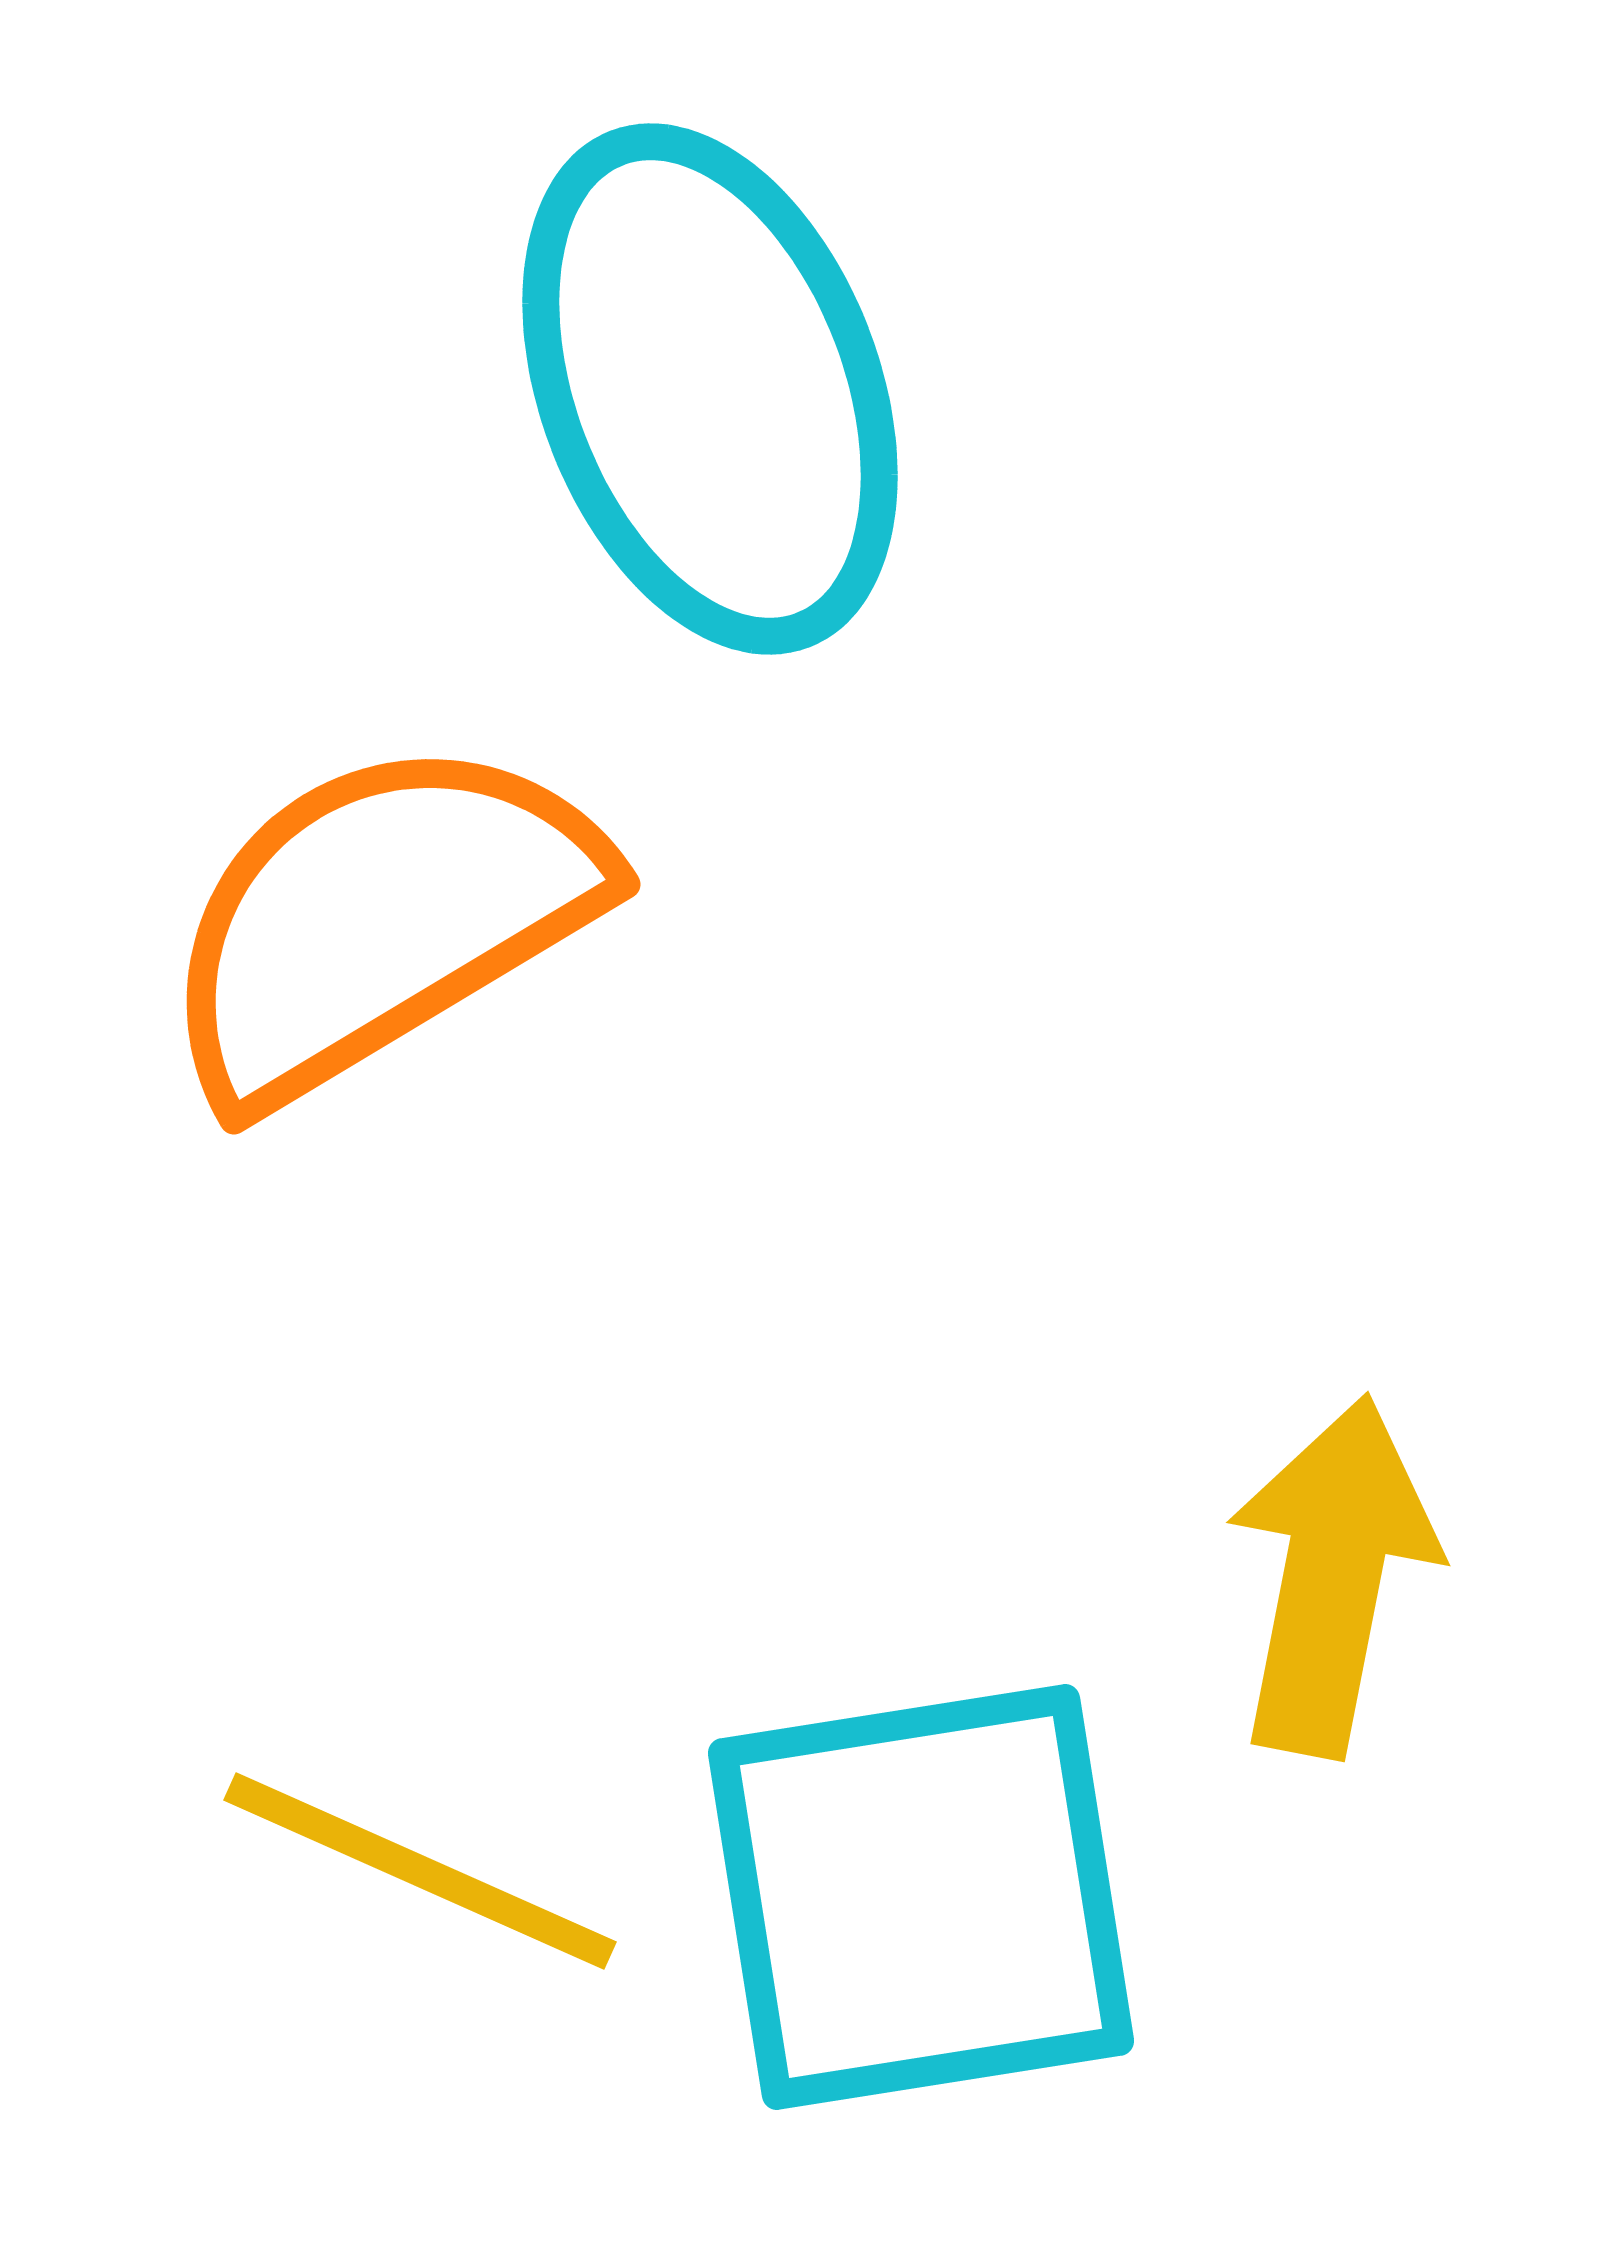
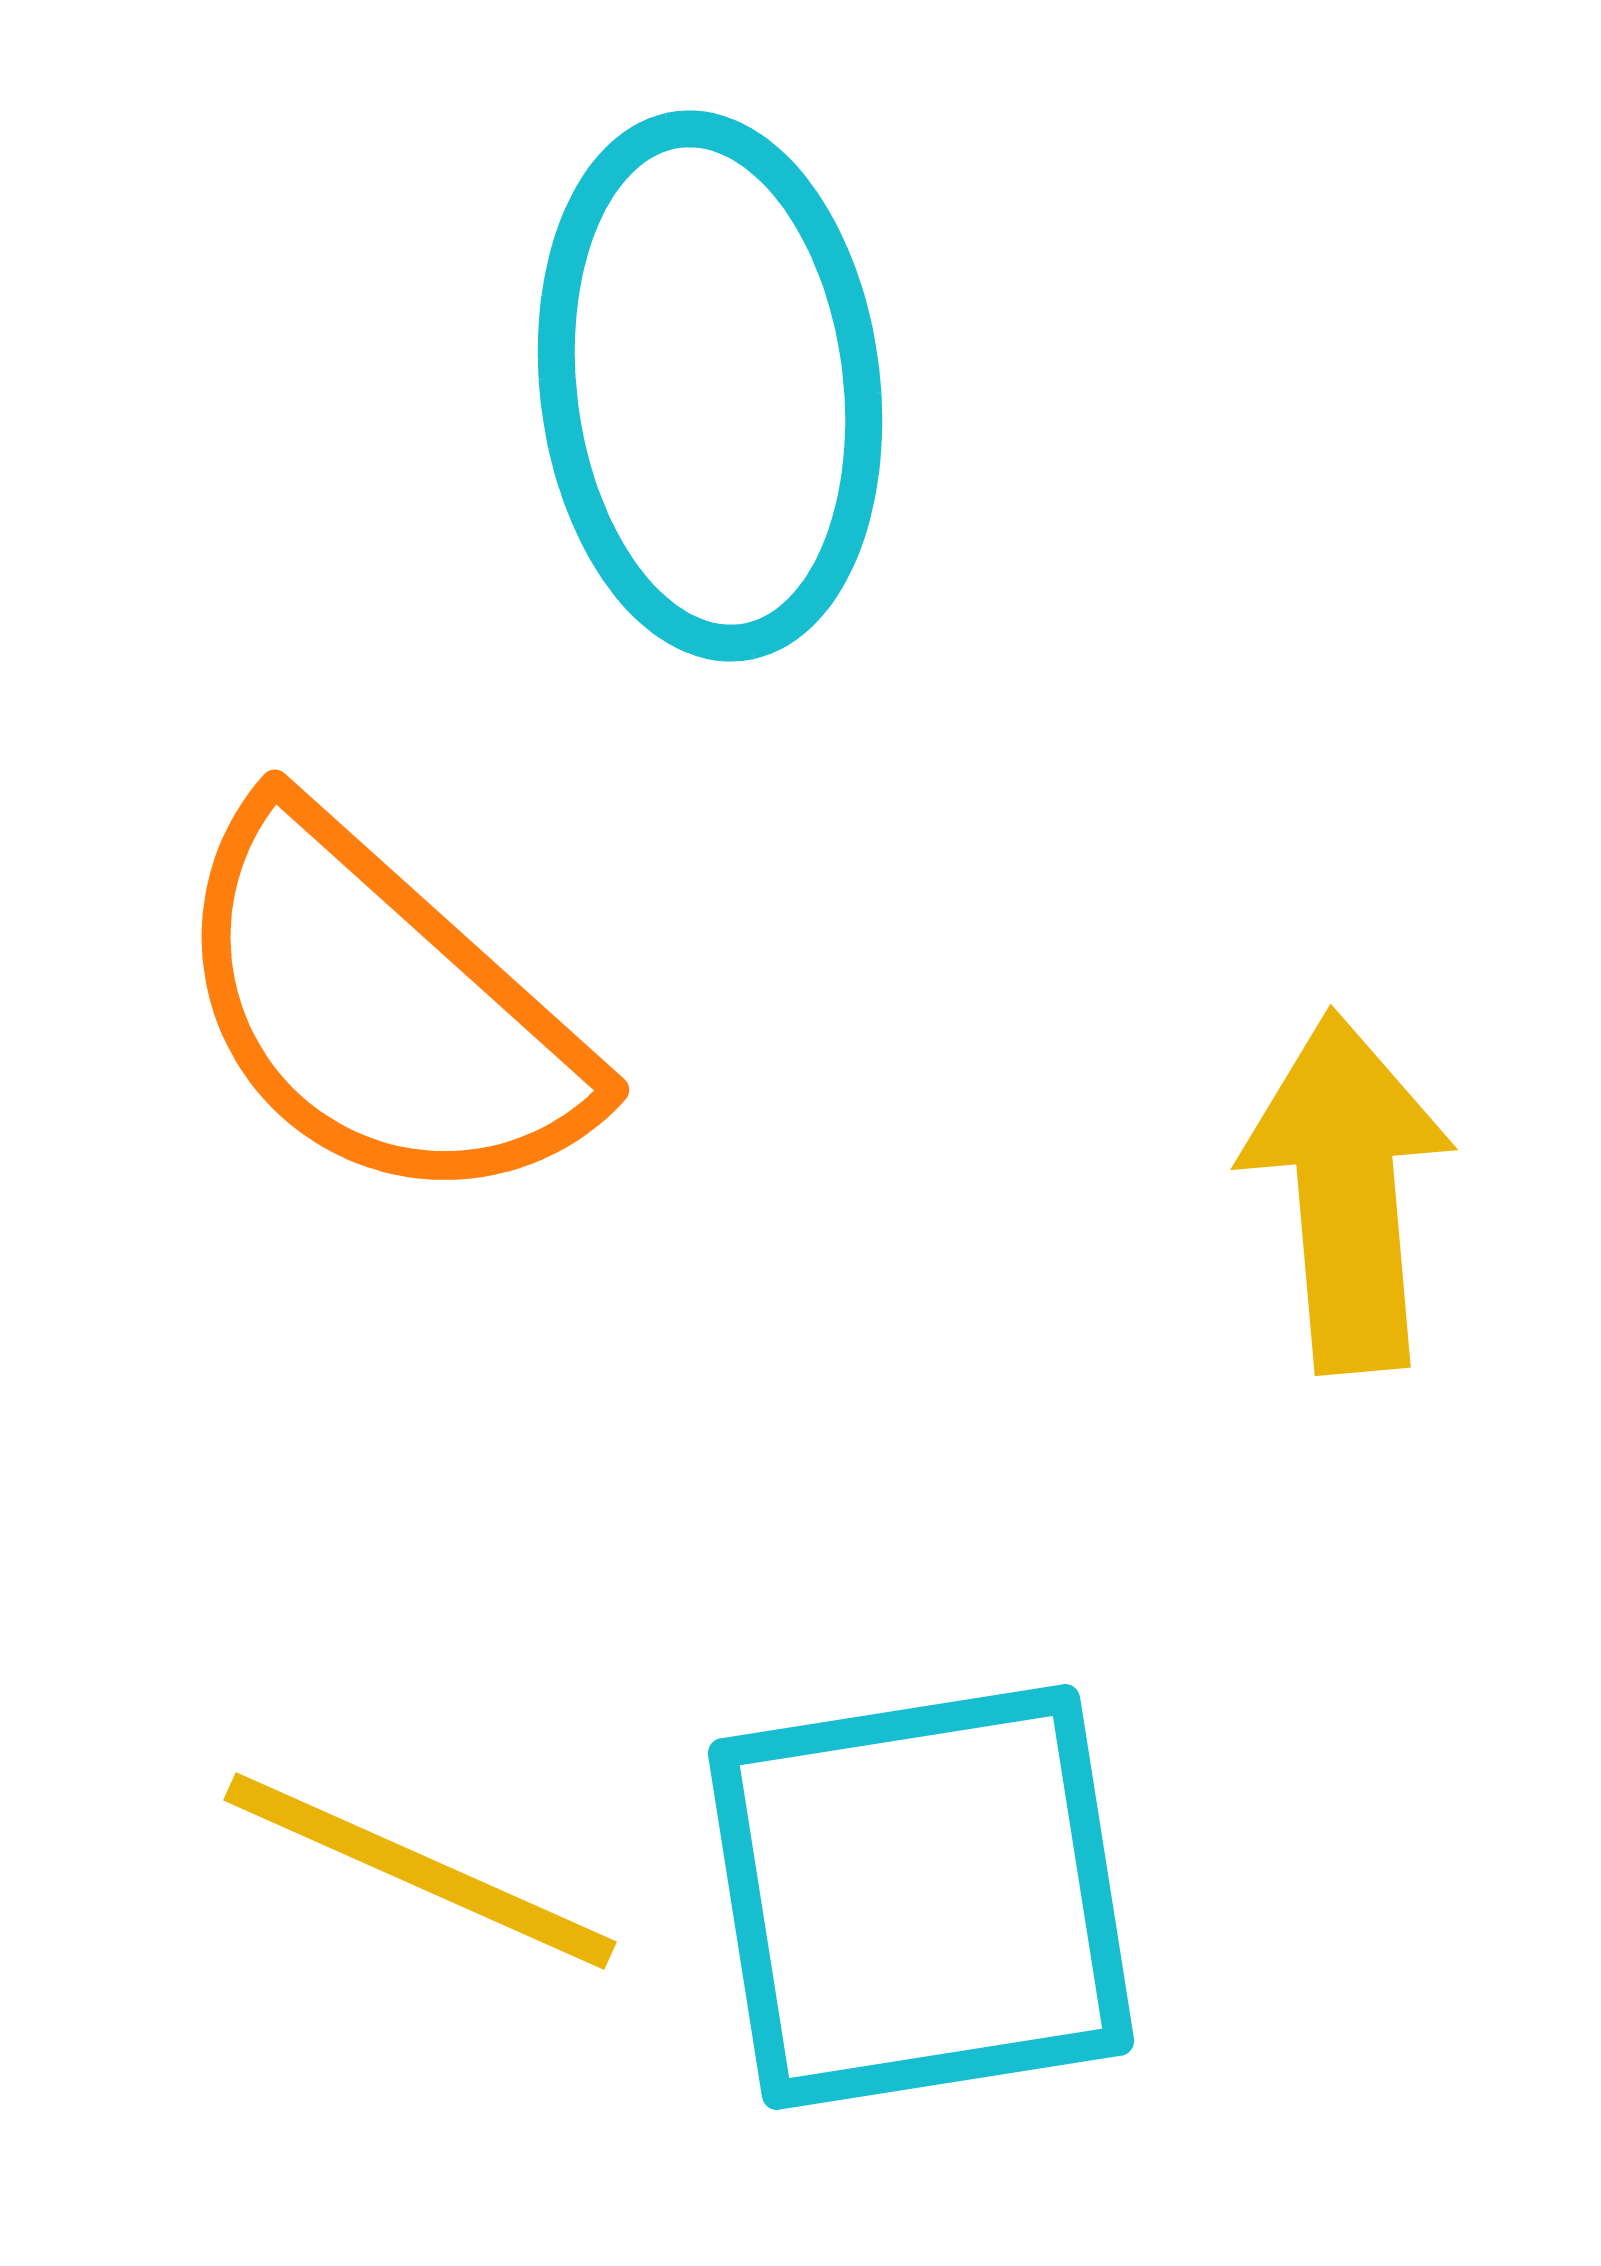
cyan ellipse: moved 3 px up; rotated 14 degrees clockwise
orange semicircle: moved 90 px down; rotated 107 degrees counterclockwise
yellow arrow: moved 15 px right, 384 px up; rotated 16 degrees counterclockwise
